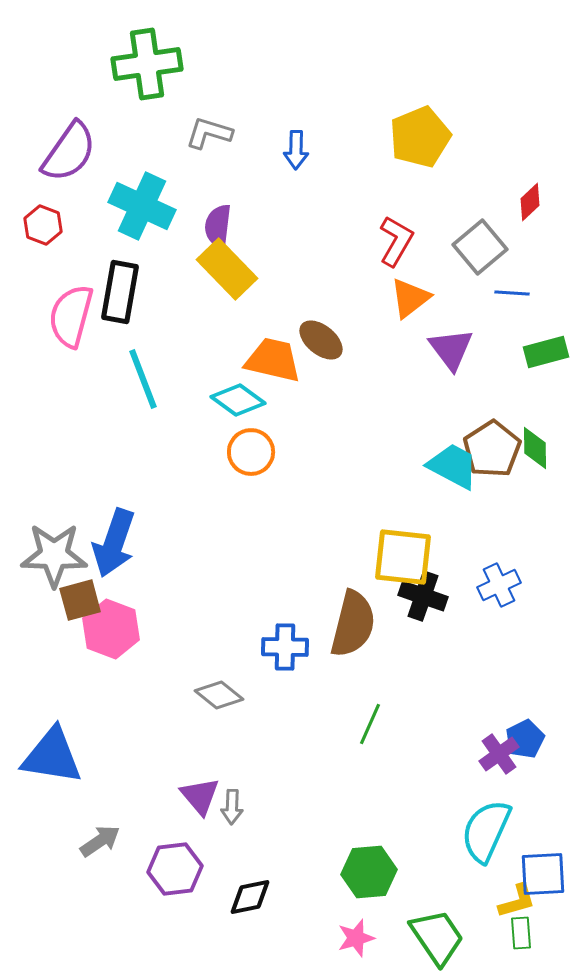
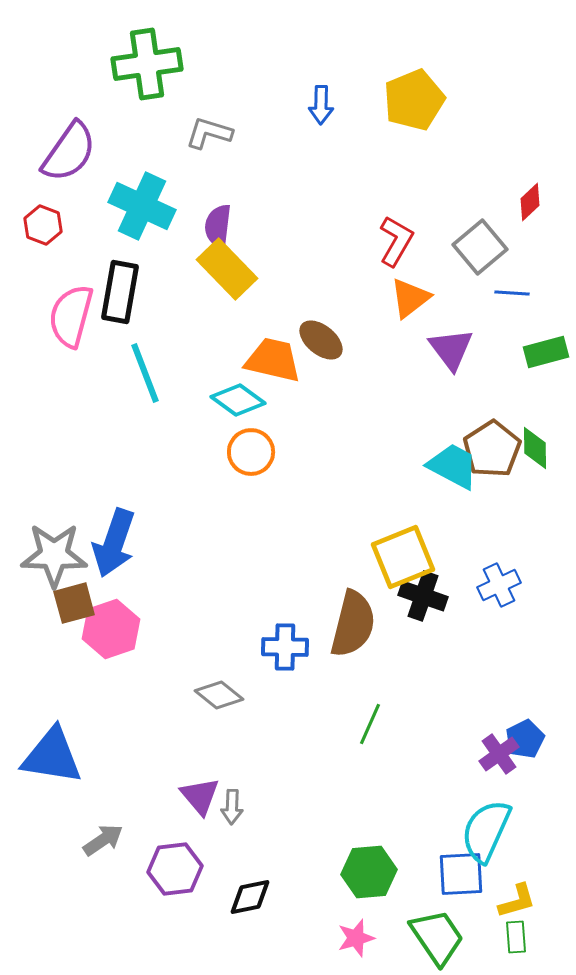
yellow pentagon at (420, 137): moved 6 px left, 37 px up
blue arrow at (296, 150): moved 25 px right, 45 px up
cyan line at (143, 379): moved 2 px right, 6 px up
yellow square at (403, 557): rotated 28 degrees counterclockwise
brown square at (80, 600): moved 6 px left, 3 px down
pink hexagon at (111, 629): rotated 20 degrees clockwise
gray arrow at (100, 841): moved 3 px right, 1 px up
blue square at (543, 874): moved 82 px left
green rectangle at (521, 933): moved 5 px left, 4 px down
